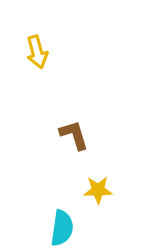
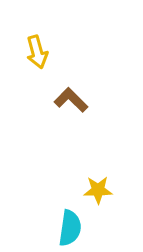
brown L-shape: moved 3 px left, 35 px up; rotated 28 degrees counterclockwise
cyan semicircle: moved 8 px right
